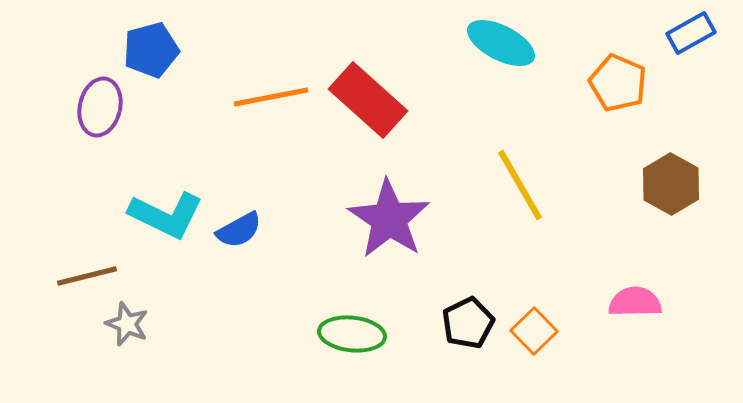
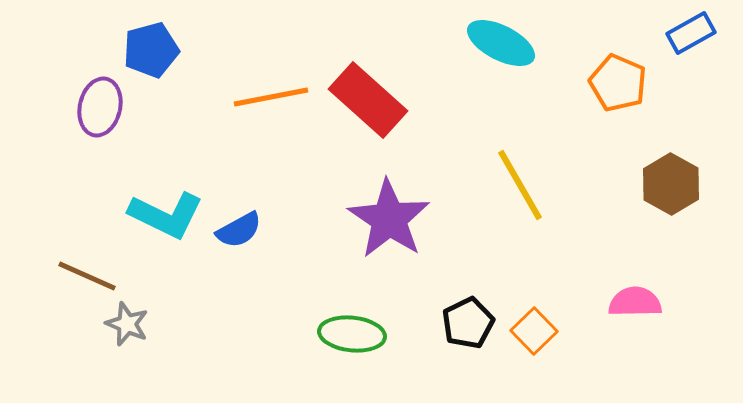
brown line: rotated 38 degrees clockwise
